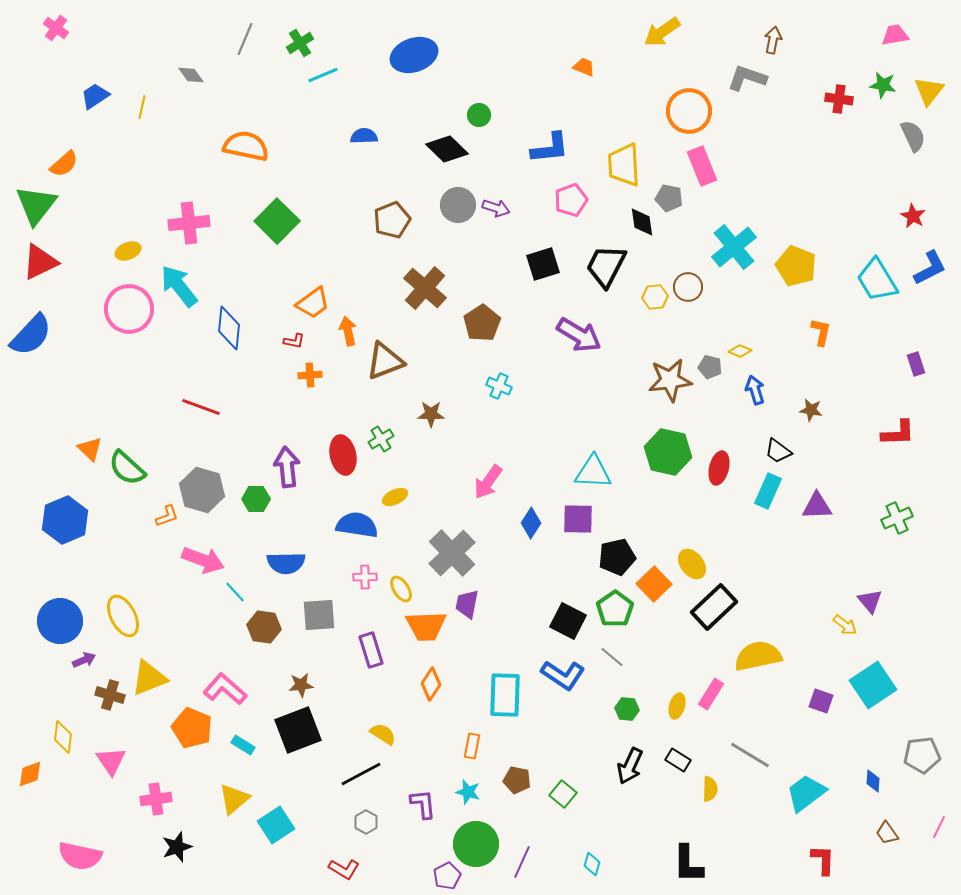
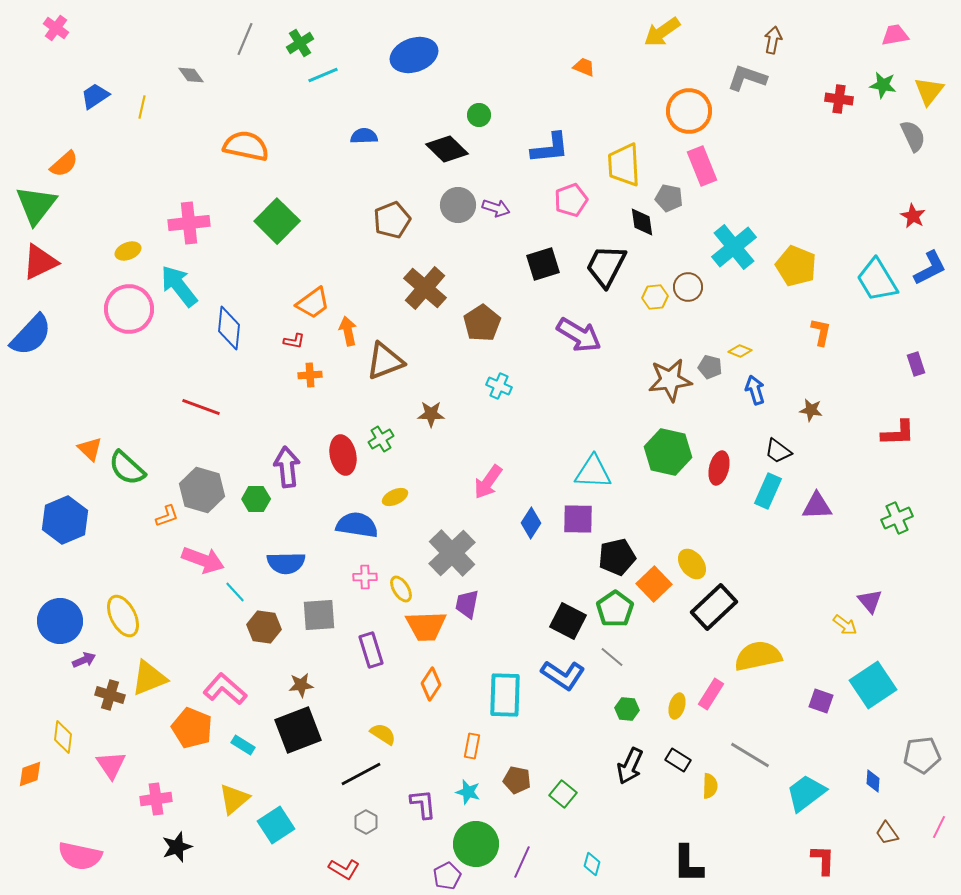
pink triangle at (111, 761): moved 4 px down
yellow semicircle at (710, 789): moved 3 px up
